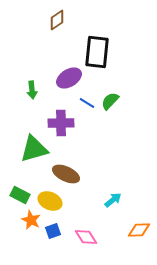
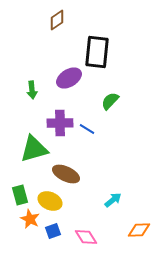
blue line: moved 26 px down
purple cross: moved 1 px left
green rectangle: rotated 48 degrees clockwise
orange star: moved 1 px left, 1 px up
